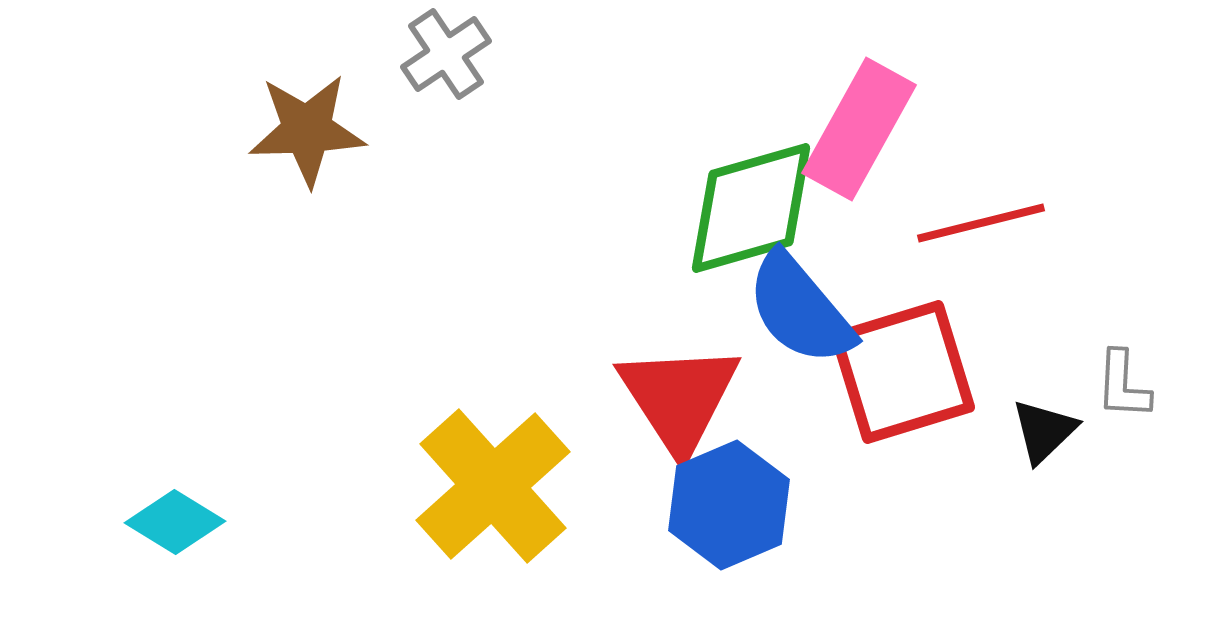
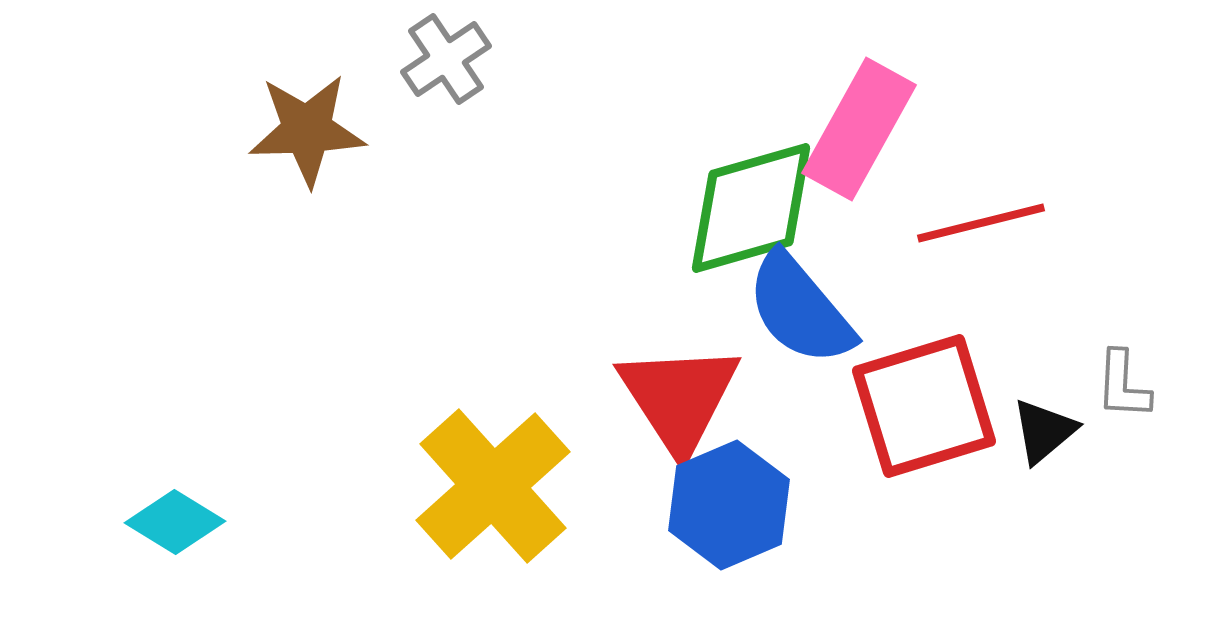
gray cross: moved 5 px down
red square: moved 21 px right, 34 px down
black triangle: rotated 4 degrees clockwise
